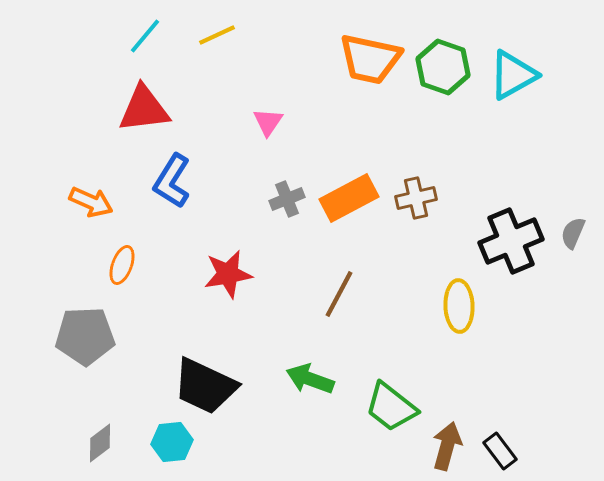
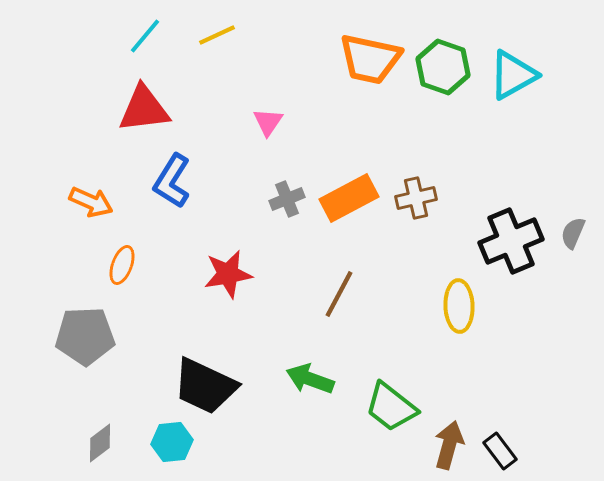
brown arrow: moved 2 px right, 1 px up
